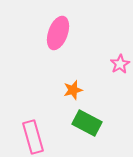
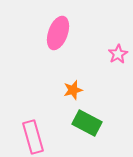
pink star: moved 2 px left, 10 px up
